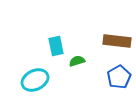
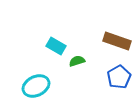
brown rectangle: rotated 12 degrees clockwise
cyan rectangle: rotated 48 degrees counterclockwise
cyan ellipse: moved 1 px right, 6 px down
